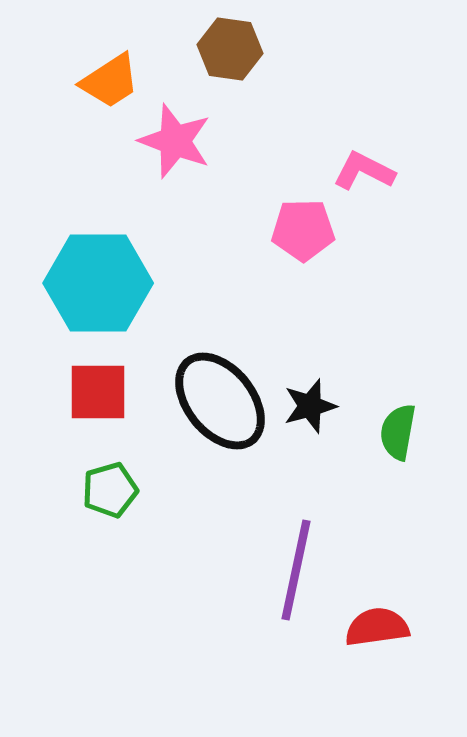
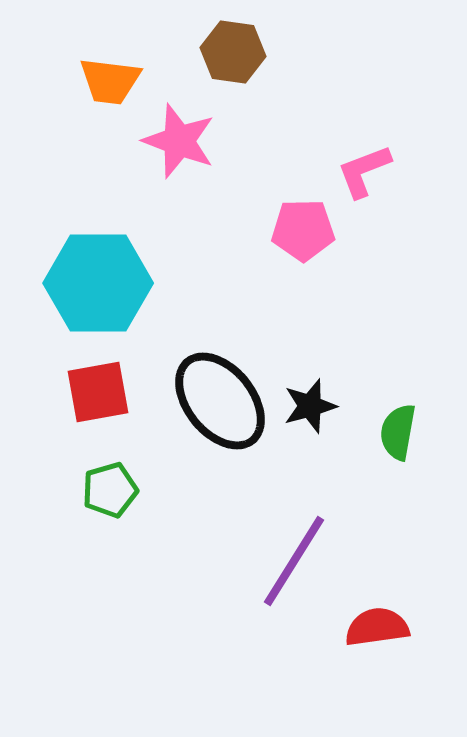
brown hexagon: moved 3 px right, 3 px down
orange trapezoid: rotated 40 degrees clockwise
pink star: moved 4 px right
pink L-shape: rotated 48 degrees counterclockwise
red square: rotated 10 degrees counterclockwise
purple line: moved 2 px left, 9 px up; rotated 20 degrees clockwise
